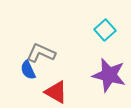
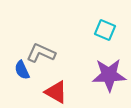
cyan square: rotated 25 degrees counterclockwise
blue semicircle: moved 6 px left
purple star: rotated 16 degrees counterclockwise
